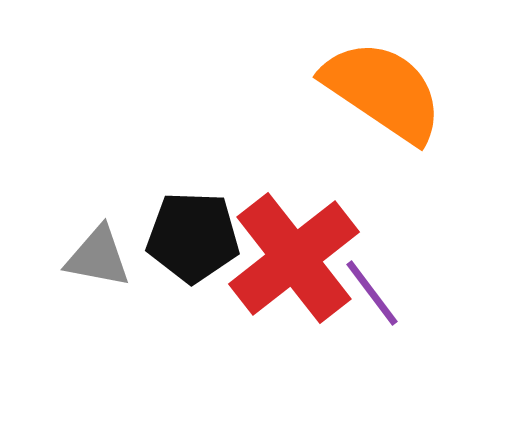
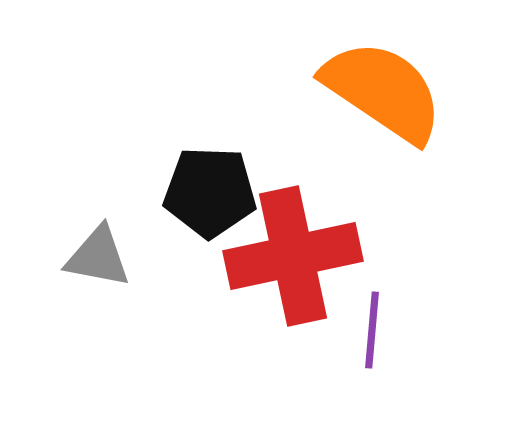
black pentagon: moved 17 px right, 45 px up
red cross: moved 1 px left, 2 px up; rotated 26 degrees clockwise
purple line: moved 37 px down; rotated 42 degrees clockwise
